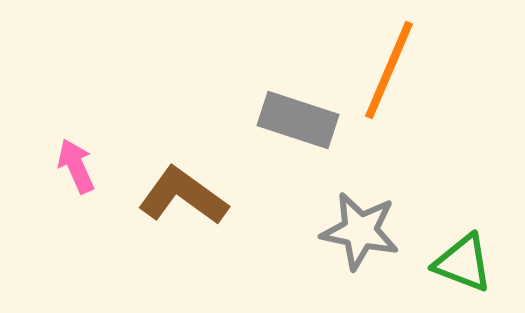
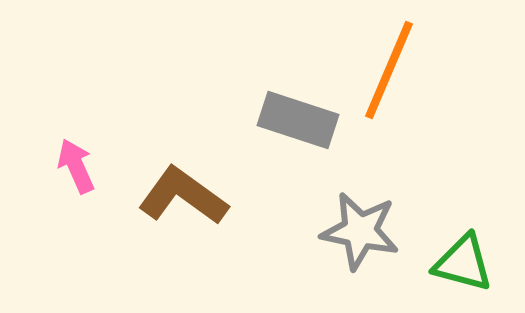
green triangle: rotated 6 degrees counterclockwise
